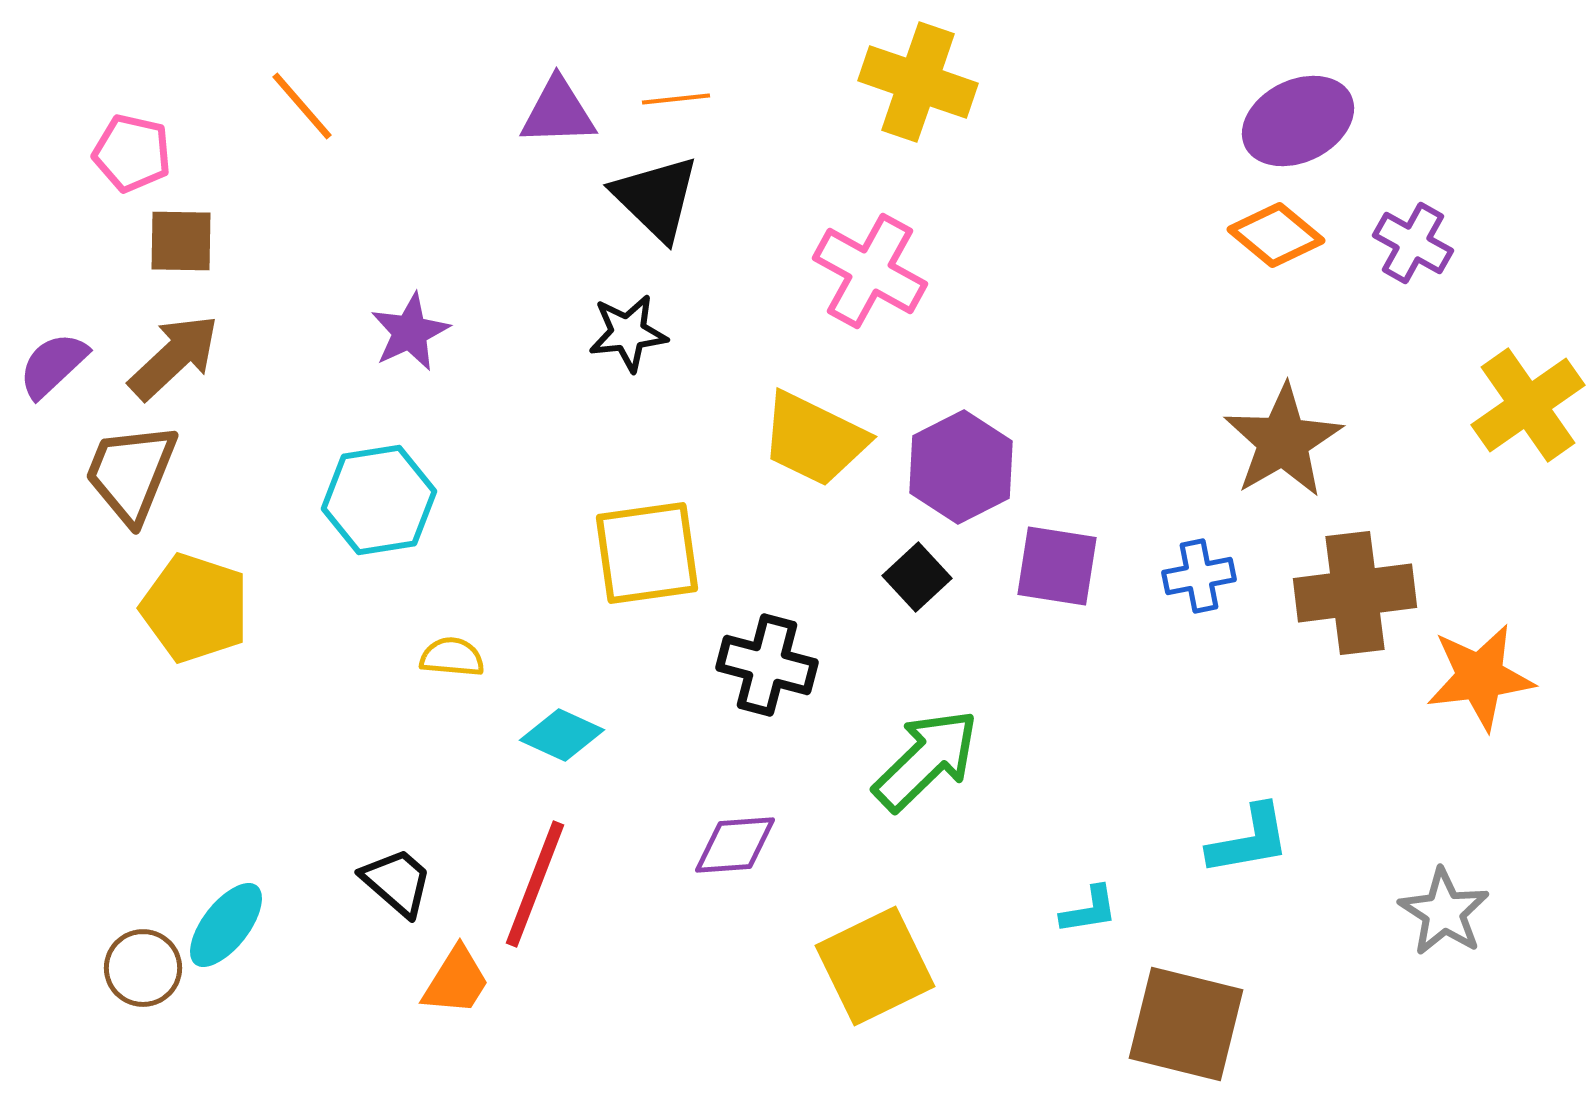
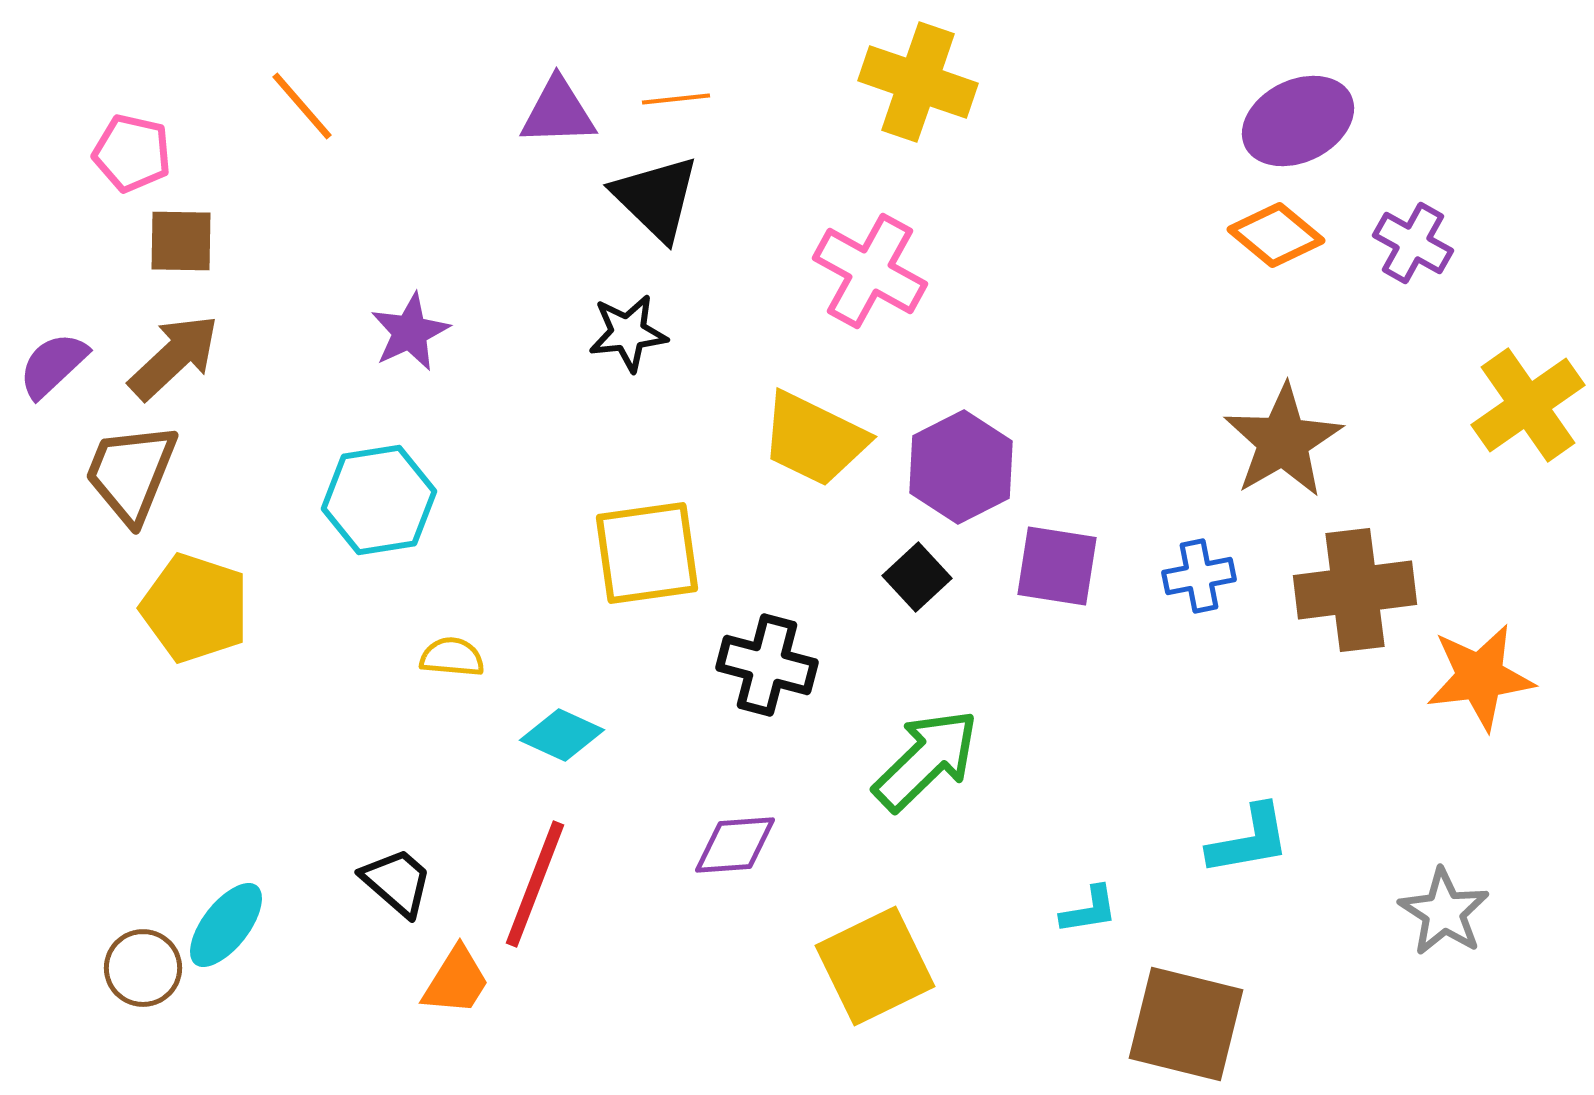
brown cross at (1355, 593): moved 3 px up
